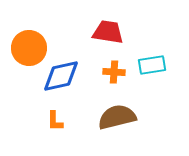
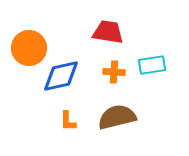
orange L-shape: moved 13 px right
